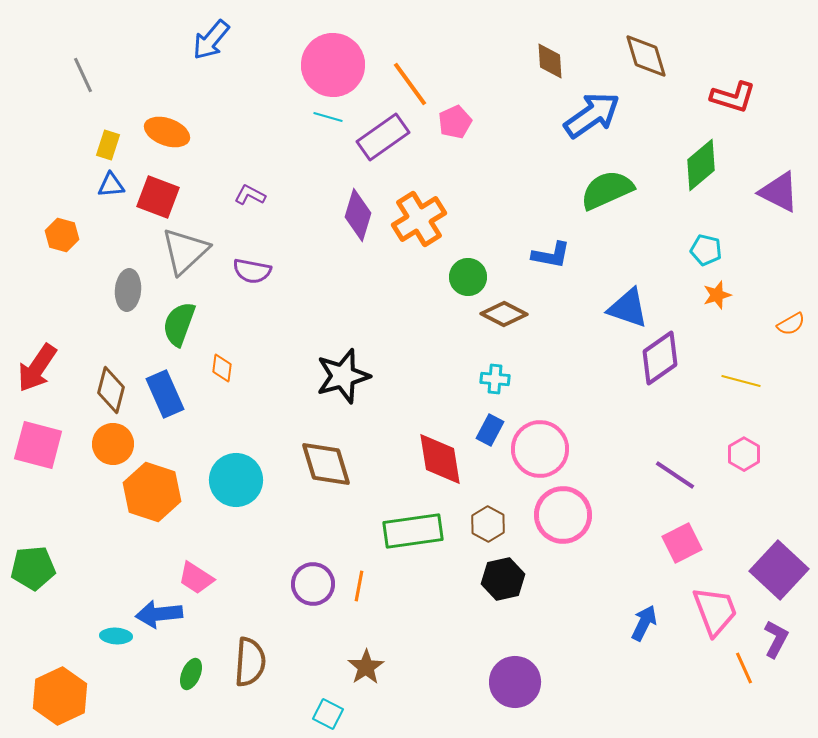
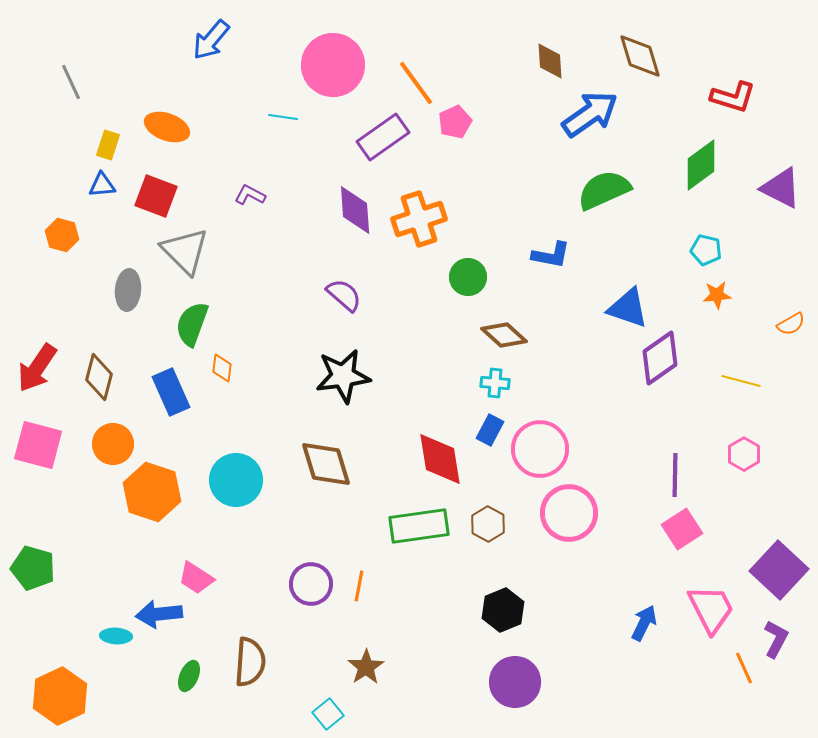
brown diamond at (646, 56): moved 6 px left
gray line at (83, 75): moved 12 px left, 7 px down
orange line at (410, 84): moved 6 px right, 1 px up
blue arrow at (592, 115): moved 2 px left, 1 px up
cyan line at (328, 117): moved 45 px left; rotated 8 degrees counterclockwise
orange ellipse at (167, 132): moved 5 px up
green diamond at (701, 165): rotated 4 degrees clockwise
blue triangle at (111, 185): moved 9 px left
green semicircle at (607, 190): moved 3 px left
purple triangle at (779, 192): moved 2 px right, 4 px up
red square at (158, 197): moved 2 px left, 1 px up
purple diamond at (358, 215): moved 3 px left, 5 px up; rotated 21 degrees counterclockwise
orange cross at (419, 219): rotated 14 degrees clockwise
gray triangle at (185, 251): rotated 32 degrees counterclockwise
purple semicircle at (252, 271): moved 92 px right, 24 px down; rotated 150 degrees counterclockwise
orange star at (717, 295): rotated 12 degrees clockwise
brown diamond at (504, 314): moved 21 px down; rotated 15 degrees clockwise
green semicircle at (179, 324): moved 13 px right
black star at (343, 376): rotated 8 degrees clockwise
cyan cross at (495, 379): moved 4 px down
brown diamond at (111, 390): moved 12 px left, 13 px up
blue rectangle at (165, 394): moved 6 px right, 2 px up
purple line at (675, 475): rotated 57 degrees clockwise
pink circle at (563, 515): moved 6 px right, 2 px up
green rectangle at (413, 531): moved 6 px right, 5 px up
pink square at (682, 543): moved 14 px up; rotated 6 degrees counterclockwise
green pentagon at (33, 568): rotated 21 degrees clockwise
black hexagon at (503, 579): moved 31 px down; rotated 9 degrees counterclockwise
purple circle at (313, 584): moved 2 px left
pink trapezoid at (715, 611): moved 4 px left, 2 px up; rotated 6 degrees counterclockwise
green ellipse at (191, 674): moved 2 px left, 2 px down
cyan square at (328, 714): rotated 24 degrees clockwise
